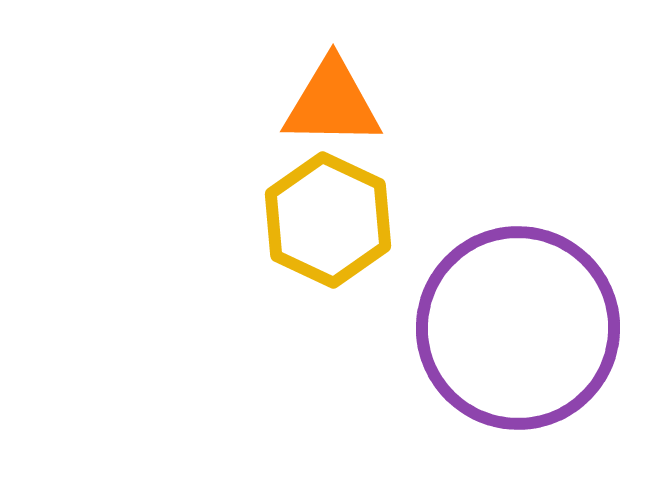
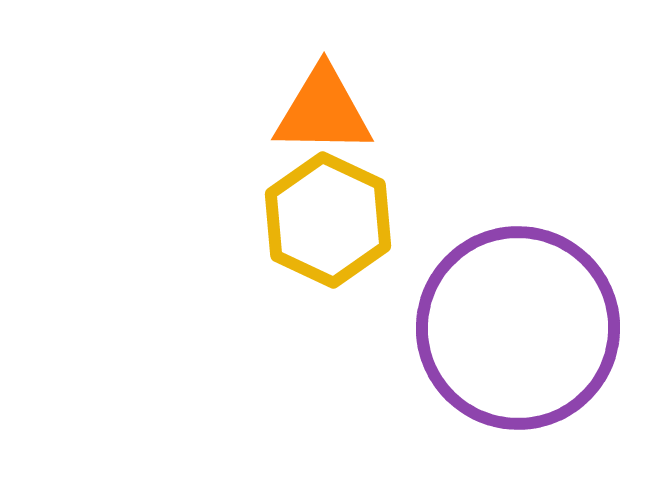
orange triangle: moved 9 px left, 8 px down
